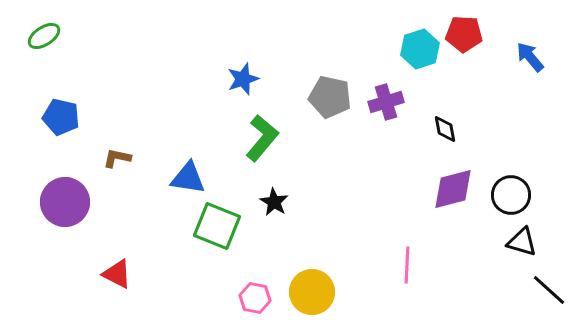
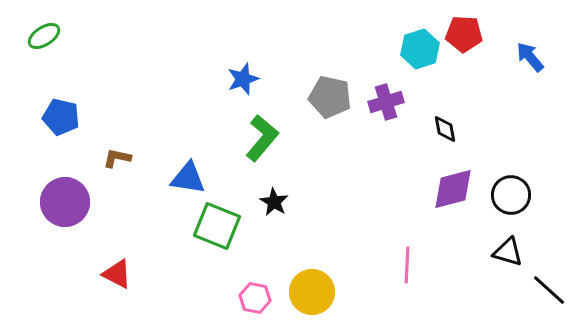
black triangle: moved 14 px left, 10 px down
